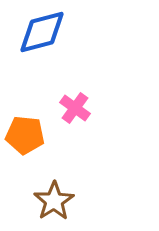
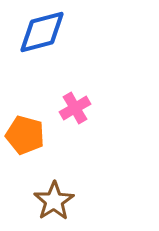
pink cross: rotated 24 degrees clockwise
orange pentagon: rotated 9 degrees clockwise
